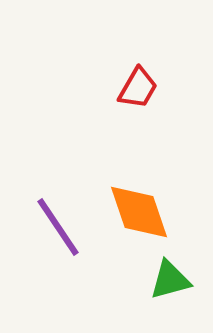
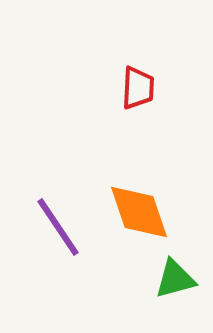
red trapezoid: rotated 27 degrees counterclockwise
green triangle: moved 5 px right, 1 px up
